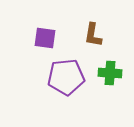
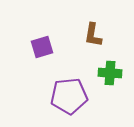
purple square: moved 3 px left, 9 px down; rotated 25 degrees counterclockwise
purple pentagon: moved 3 px right, 19 px down
